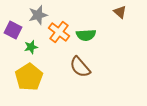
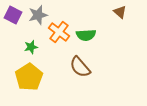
purple square: moved 15 px up
